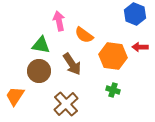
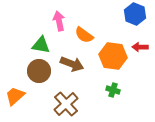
brown arrow: rotated 35 degrees counterclockwise
orange trapezoid: rotated 15 degrees clockwise
